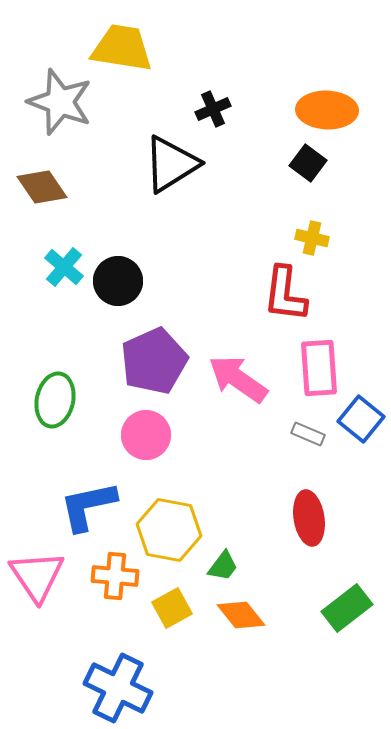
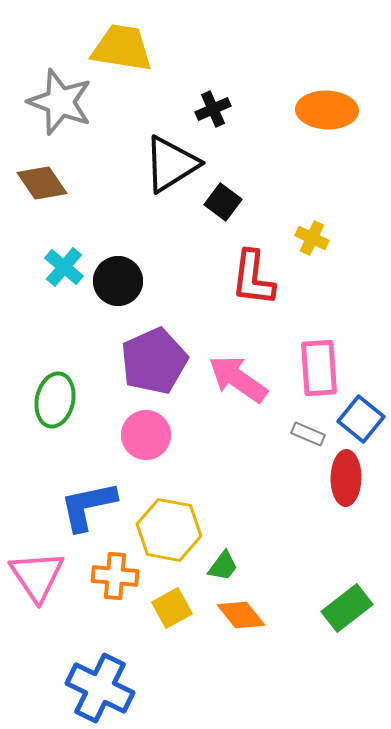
black square: moved 85 px left, 39 px down
brown diamond: moved 4 px up
yellow cross: rotated 12 degrees clockwise
red L-shape: moved 32 px left, 16 px up
red ellipse: moved 37 px right, 40 px up; rotated 10 degrees clockwise
blue cross: moved 18 px left
